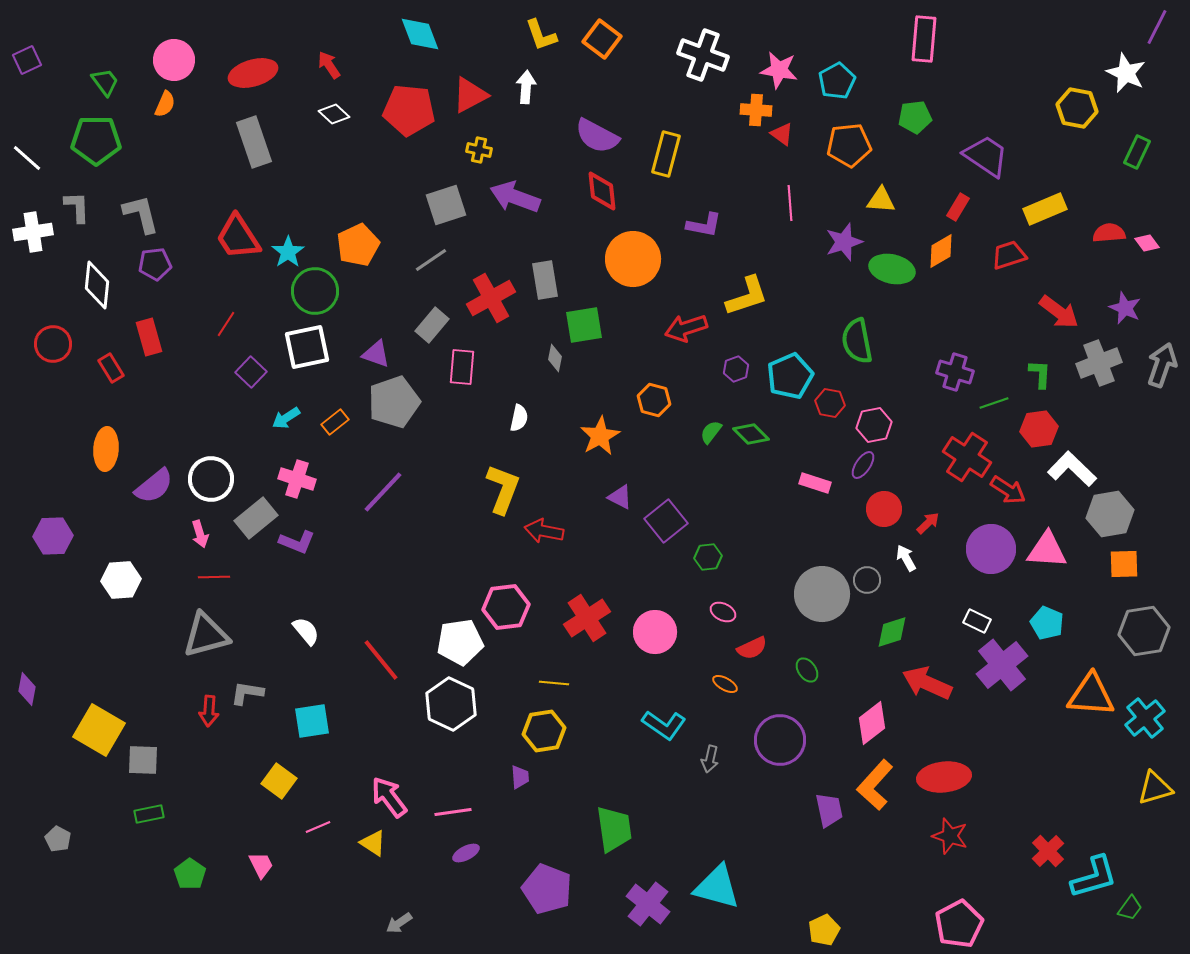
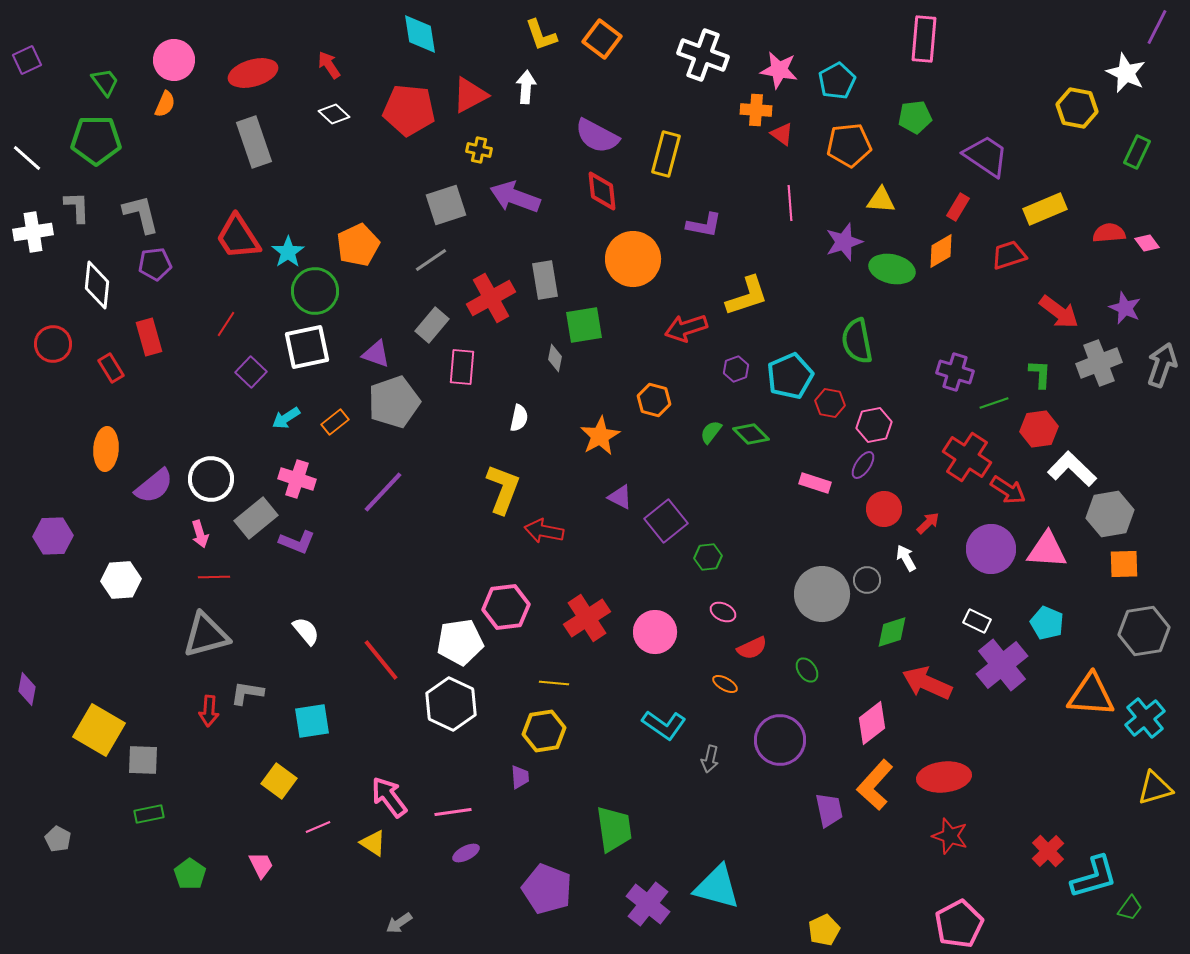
cyan diamond at (420, 34): rotated 12 degrees clockwise
